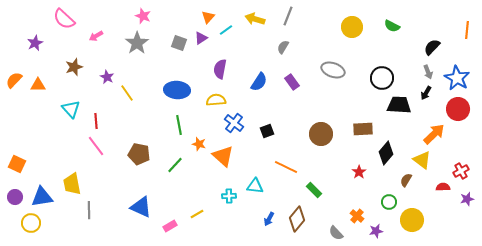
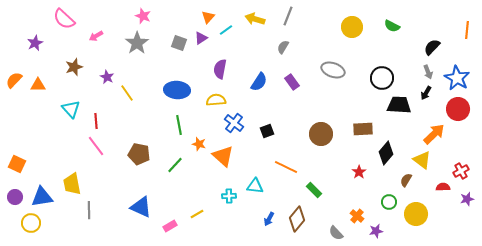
yellow circle at (412, 220): moved 4 px right, 6 px up
